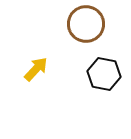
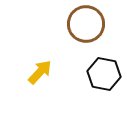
yellow arrow: moved 4 px right, 3 px down
